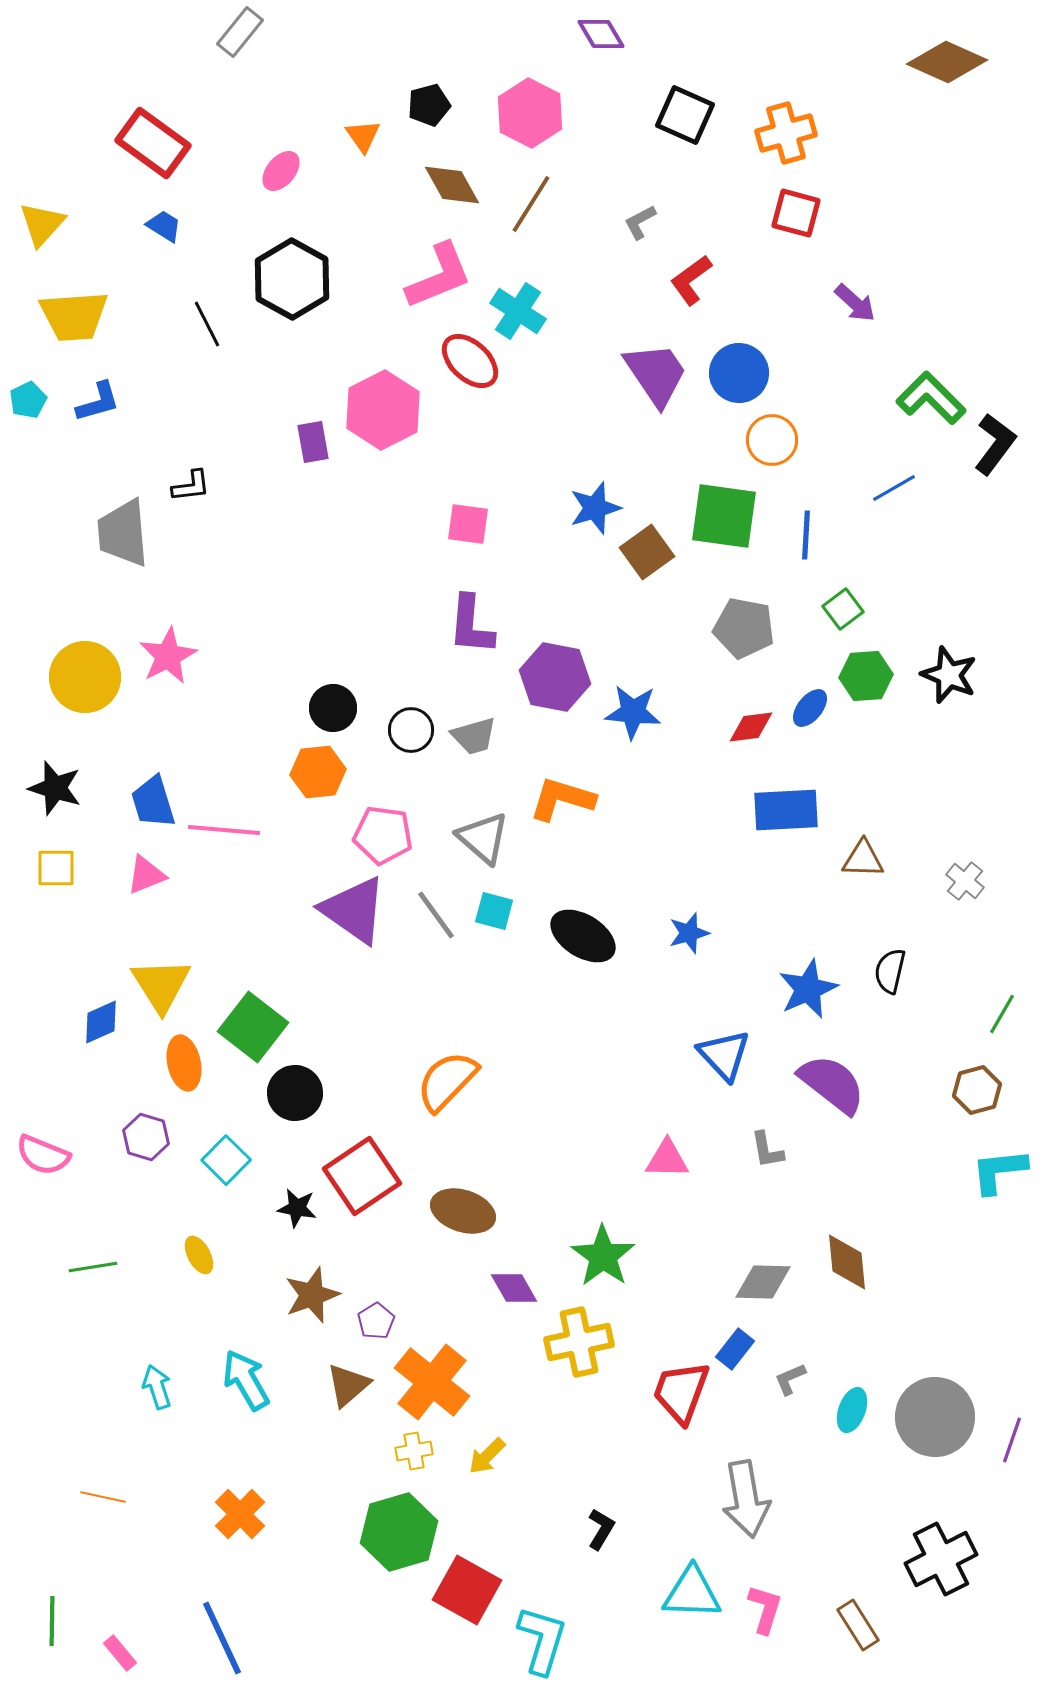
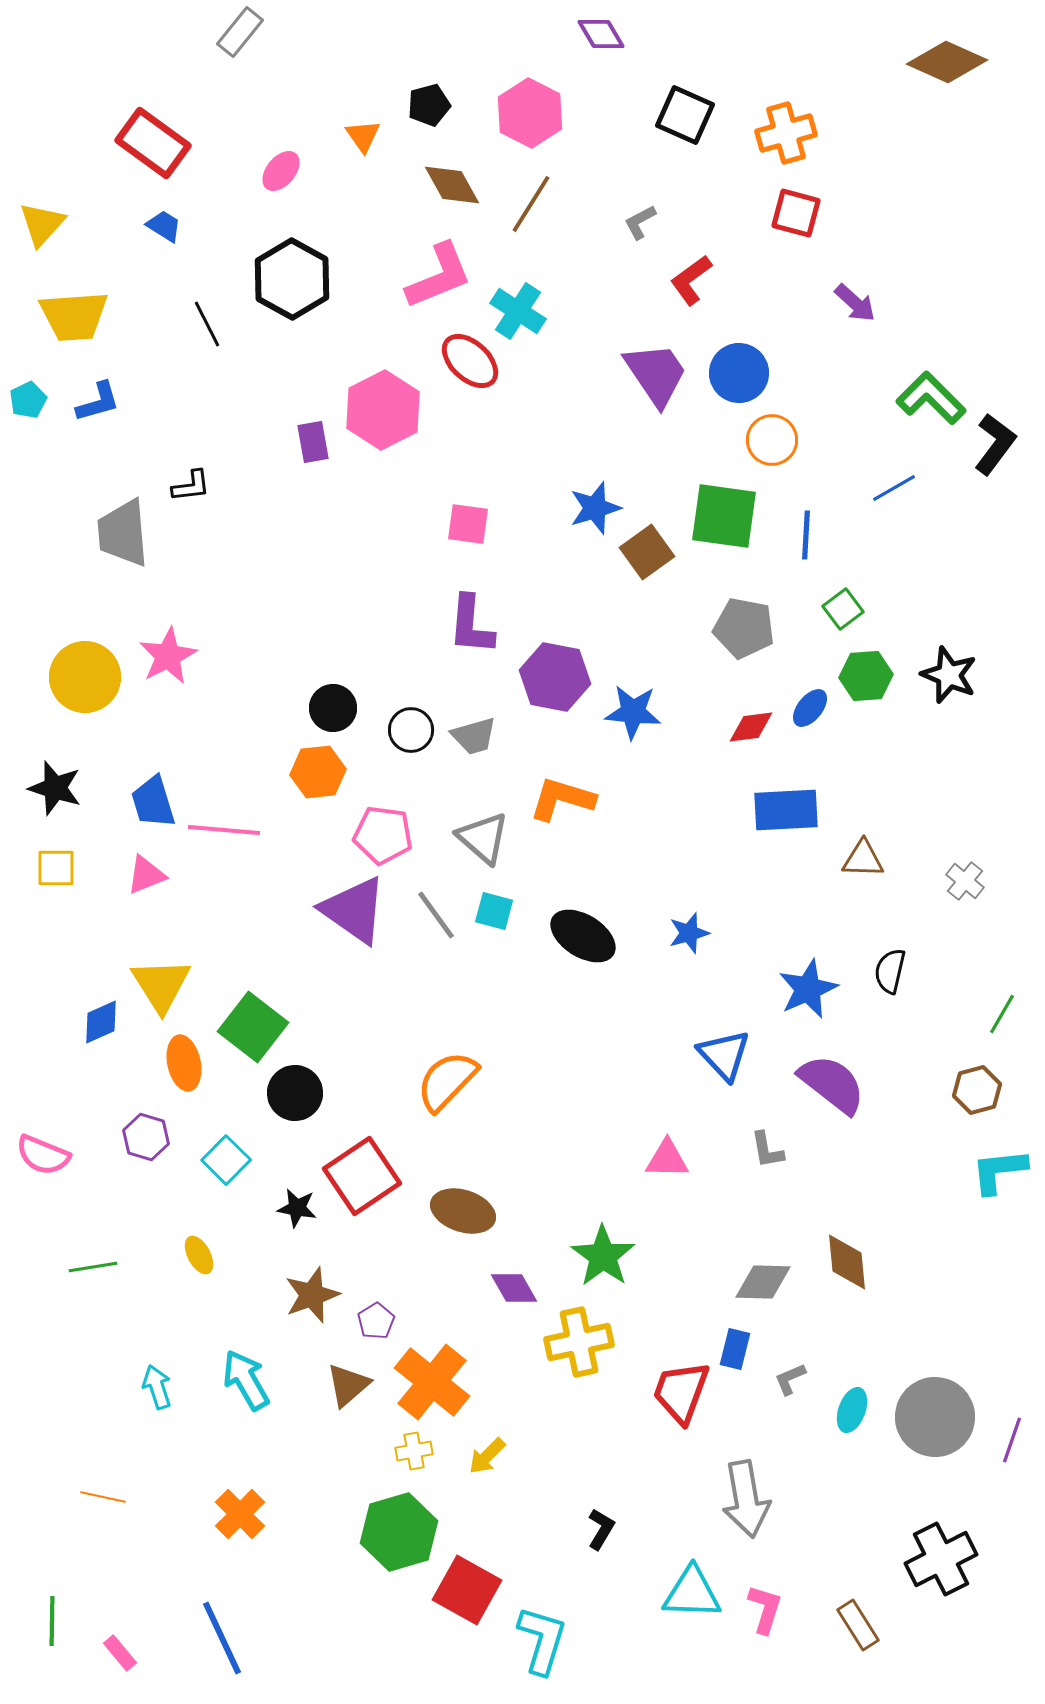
blue rectangle at (735, 1349): rotated 24 degrees counterclockwise
